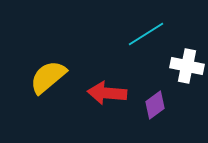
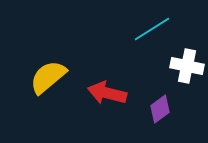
cyan line: moved 6 px right, 5 px up
red arrow: rotated 9 degrees clockwise
purple diamond: moved 5 px right, 4 px down
